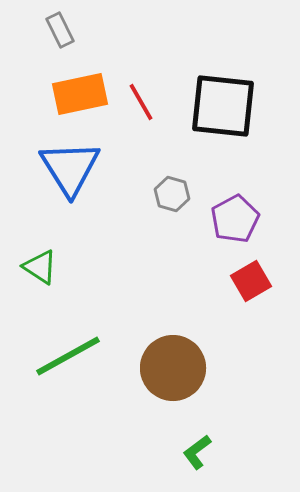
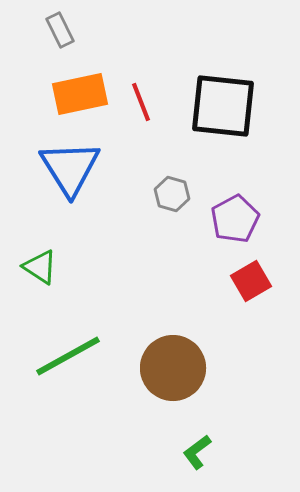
red line: rotated 9 degrees clockwise
